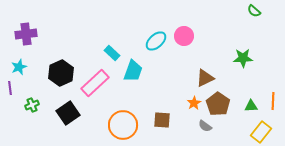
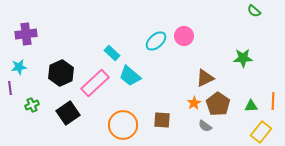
cyan star: rotated 14 degrees clockwise
cyan trapezoid: moved 3 px left, 5 px down; rotated 110 degrees clockwise
